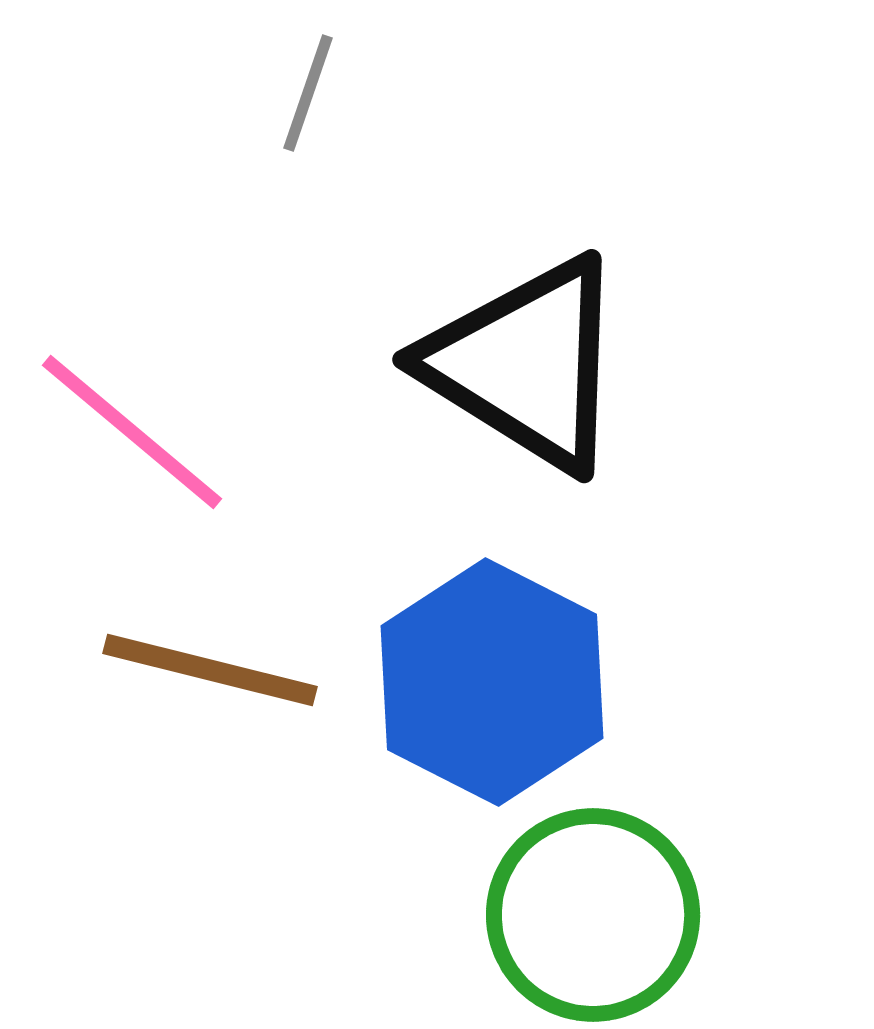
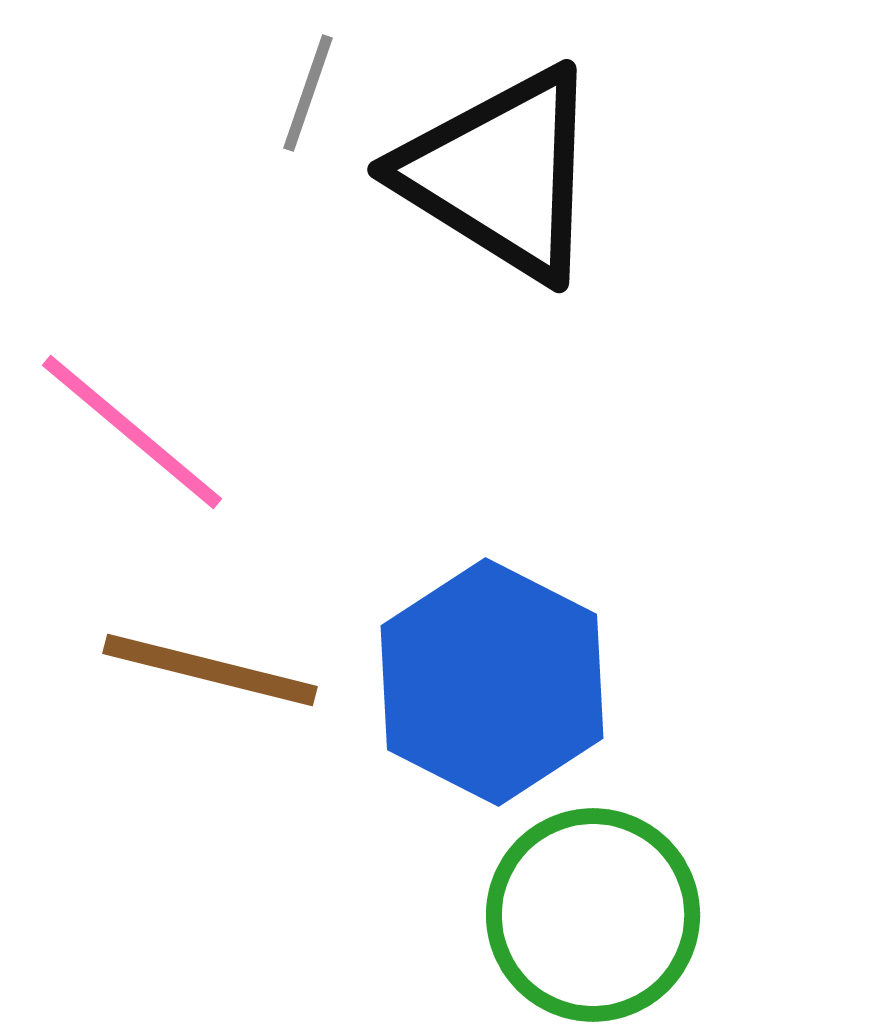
black triangle: moved 25 px left, 190 px up
